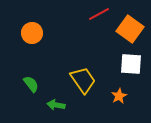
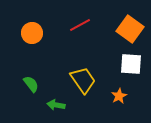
red line: moved 19 px left, 11 px down
